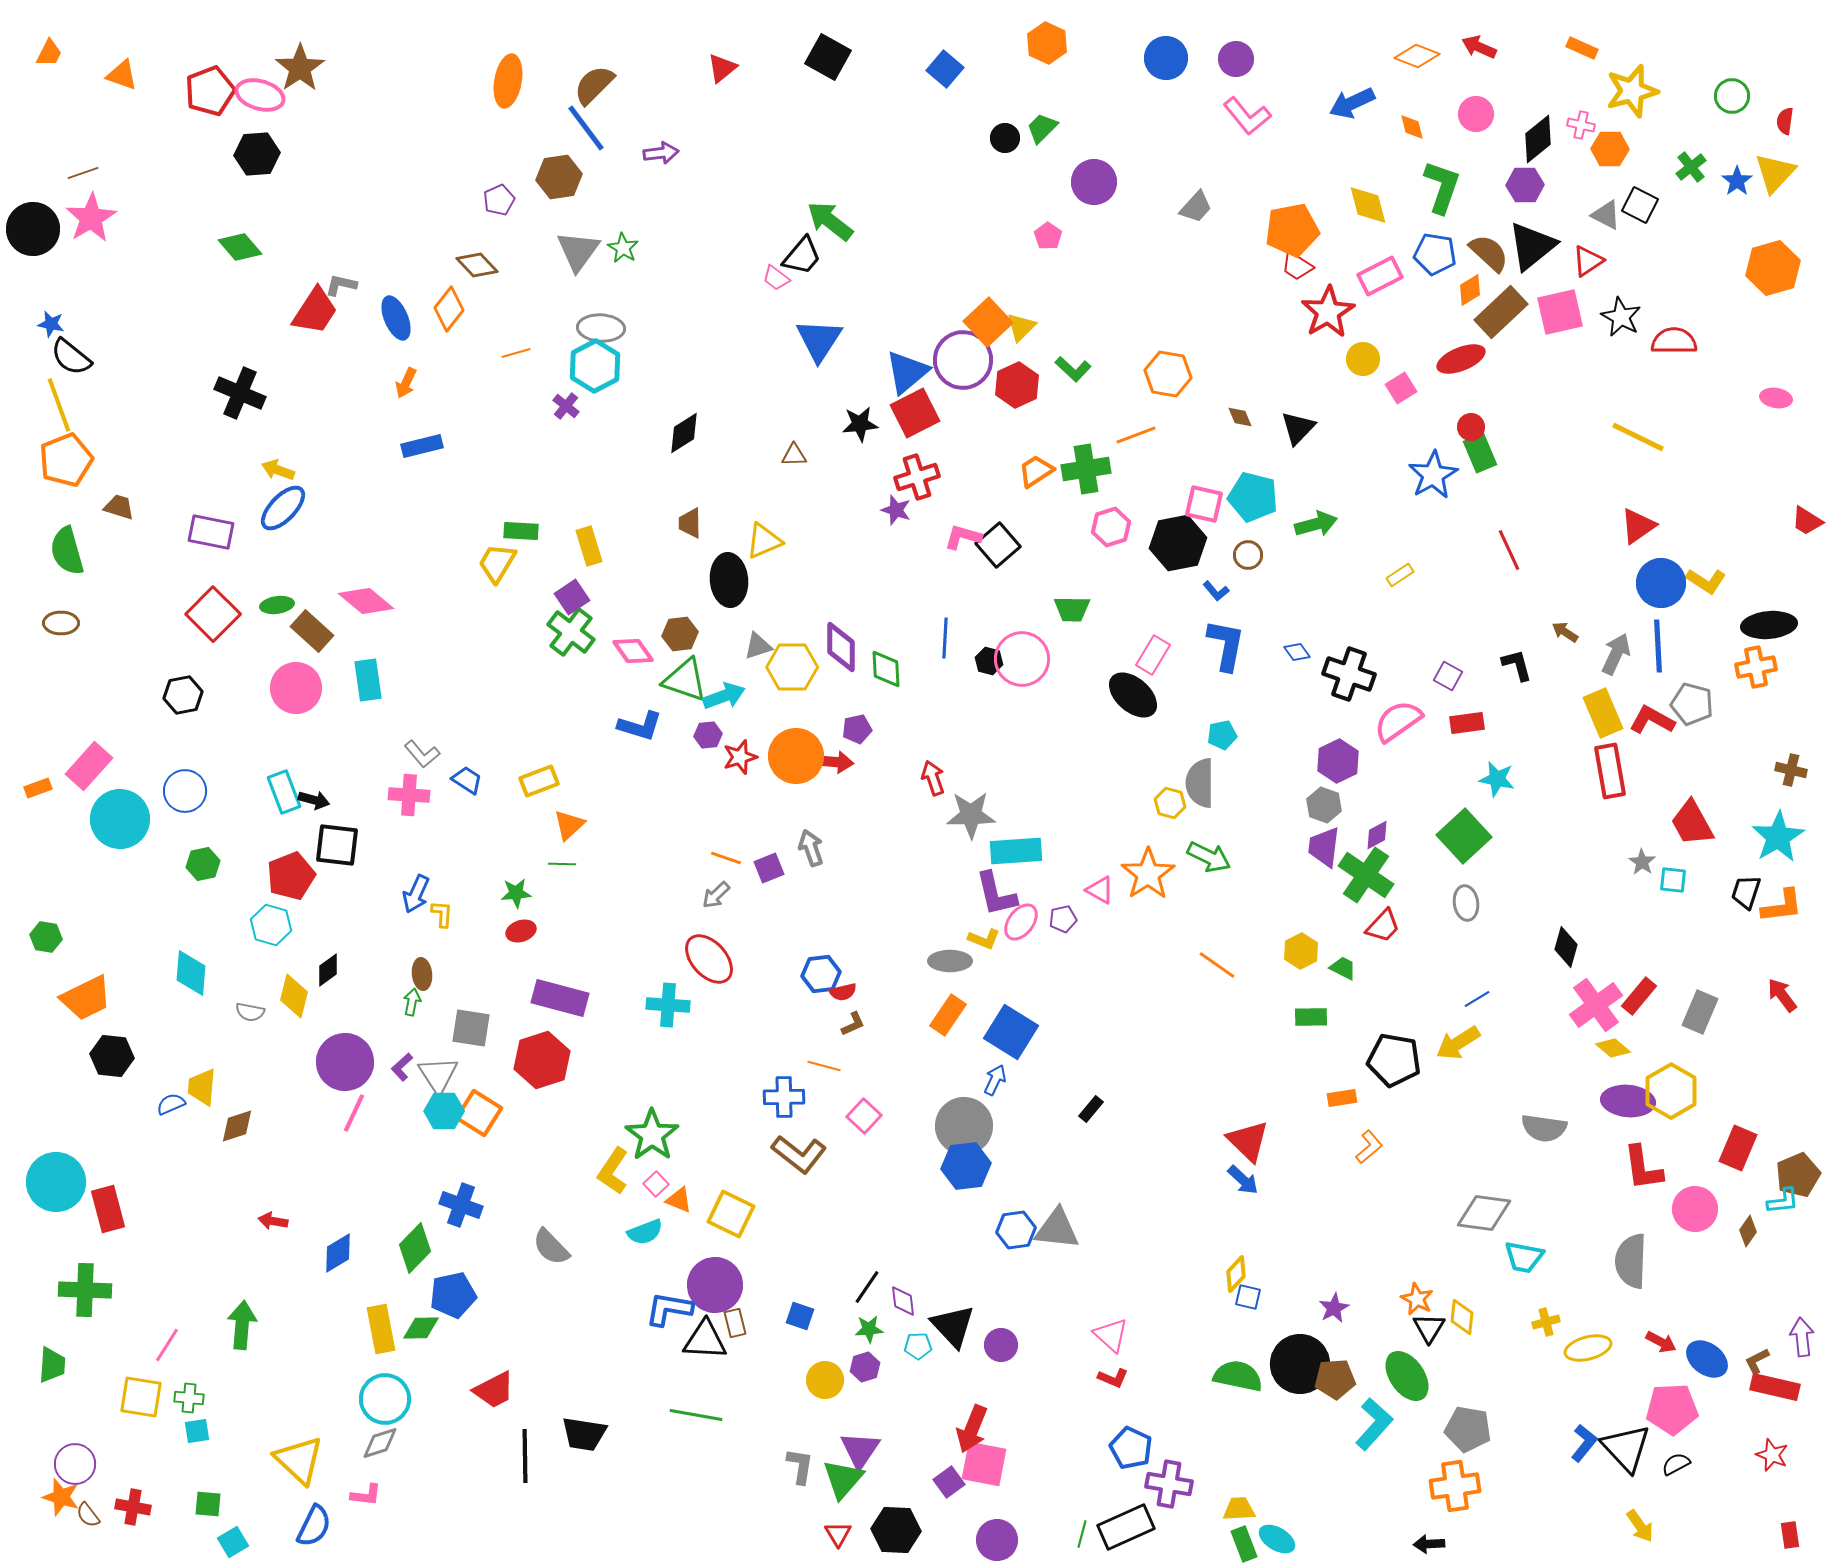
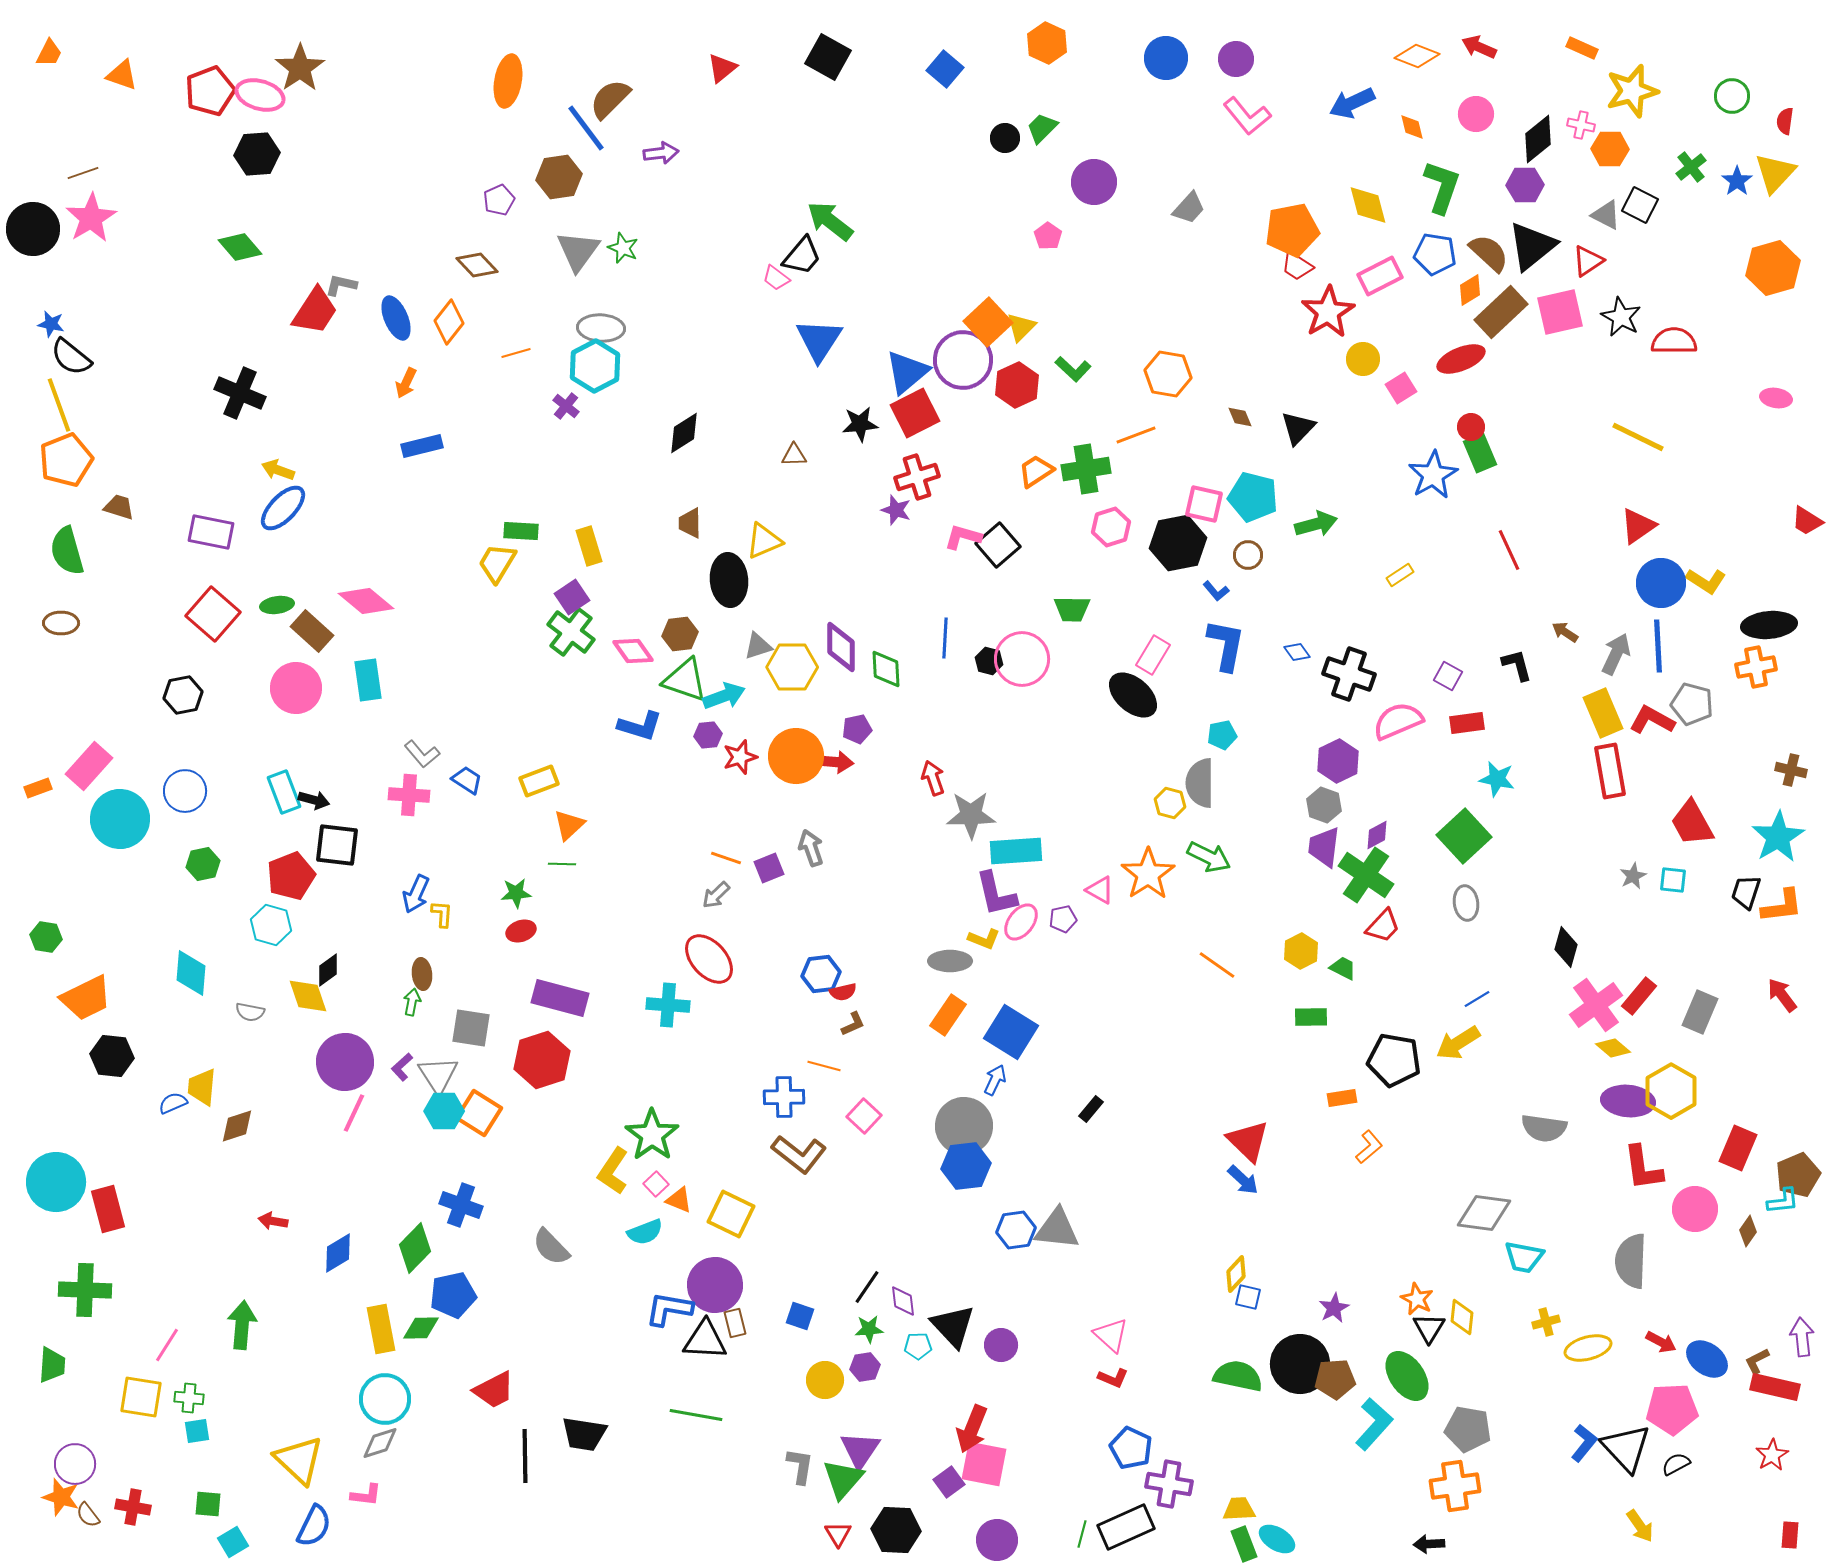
brown semicircle at (594, 85): moved 16 px right, 14 px down
gray trapezoid at (1196, 207): moved 7 px left, 1 px down
green star at (623, 248): rotated 8 degrees counterclockwise
orange diamond at (449, 309): moved 13 px down
red square at (213, 614): rotated 4 degrees counterclockwise
pink semicircle at (1398, 721): rotated 12 degrees clockwise
gray star at (1642, 862): moved 9 px left, 14 px down; rotated 12 degrees clockwise
yellow diamond at (294, 996): moved 14 px right; rotated 33 degrees counterclockwise
blue semicircle at (171, 1104): moved 2 px right, 1 px up
purple hexagon at (865, 1367): rotated 8 degrees clockwise
red star at (1772, 1455): rotated 20 degrees clockwise
red rectangle at (1790, 1535): rotated 12 degrees clockwise
